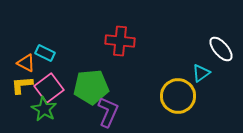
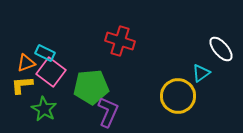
red cross: rotated 12 degrees clockwise
orange triangle: rotated 48 degrees counterclockwise
pink square: moved 2 px right, 16 px up; rotated 16 degrees counterclockwise
